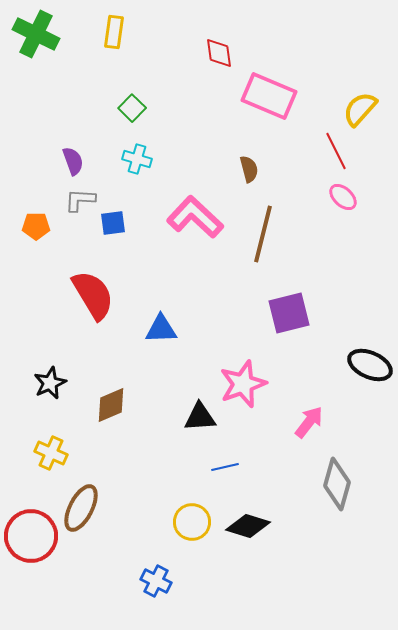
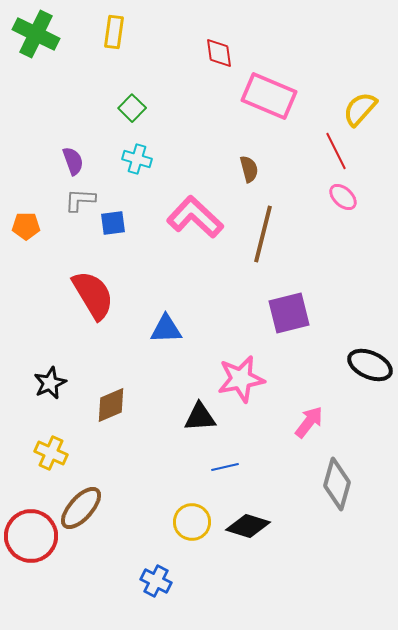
orange pentagon: moved 10 px left
blue triangle: moved 5 px right
pink star: moved 2 px left, 5 px up; rotated 9 degrees clockwise
brown ellipse: rotated 15 degrees clockwise
